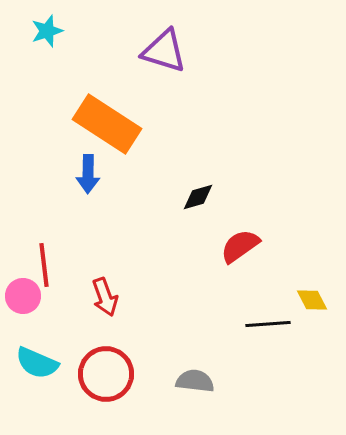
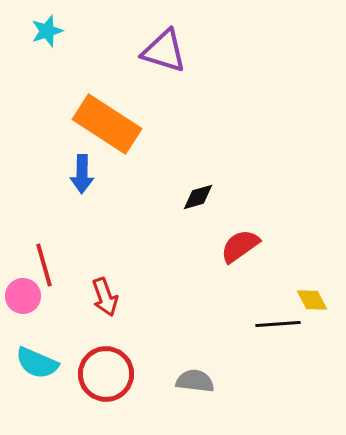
blue arrow: moved 6 px left
red line: rotated 9 degrees counterclockwise
black line: moved 10 px right
